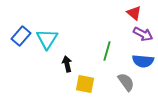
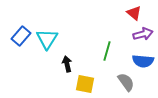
purple arrow: rotated 42 degrees counterclockwise
